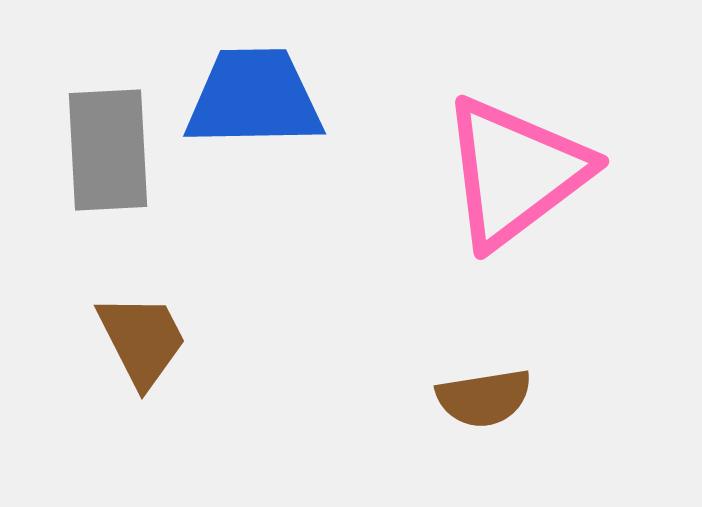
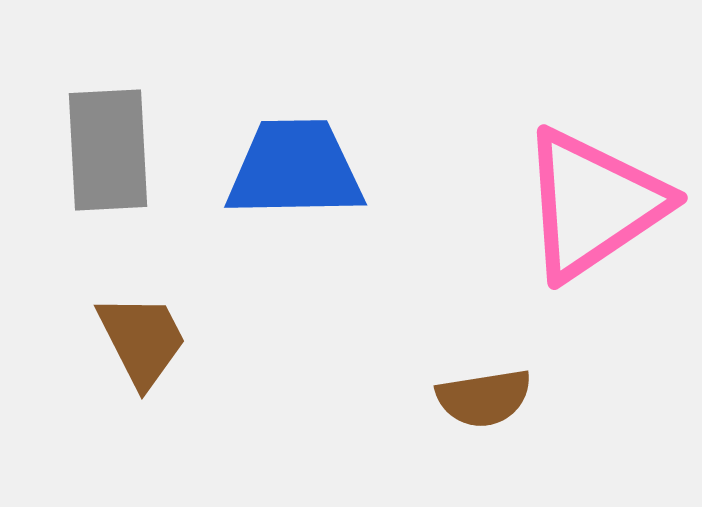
blue trapezoid: moved 41 px right, 71 px down
pink triangle: moved 78 px right, 32 px down; rotated 3 degrees clockwise
